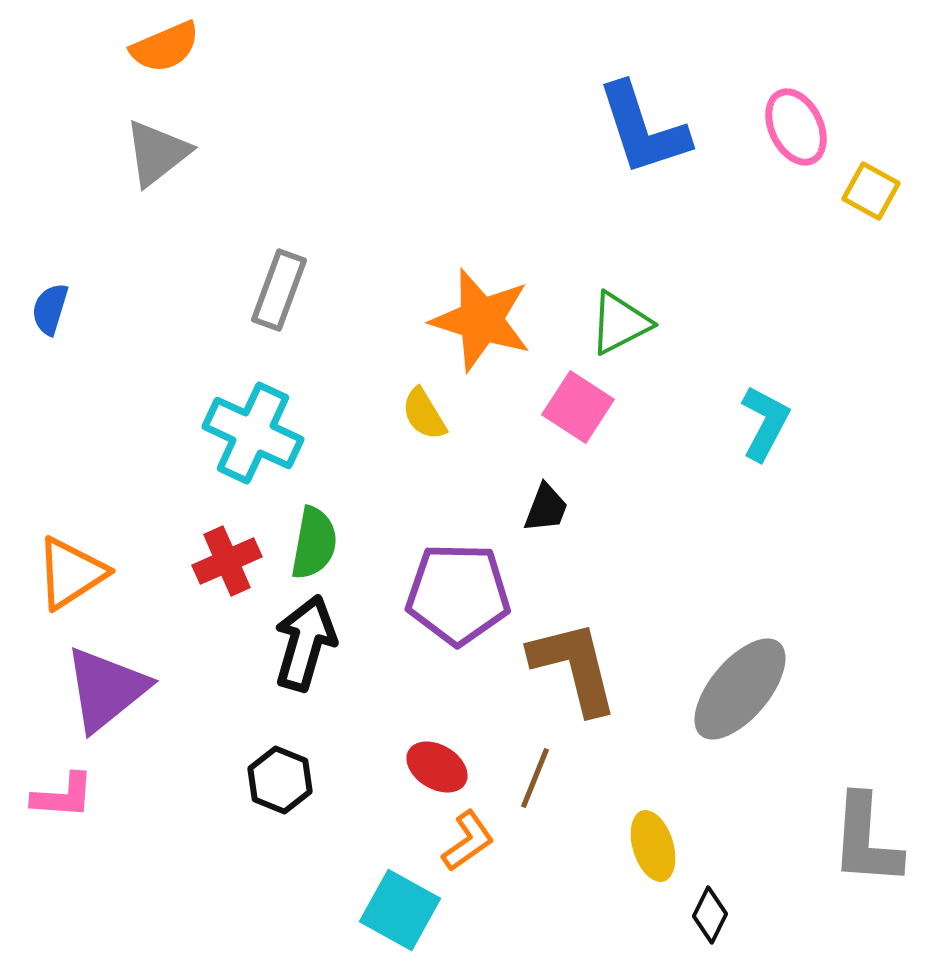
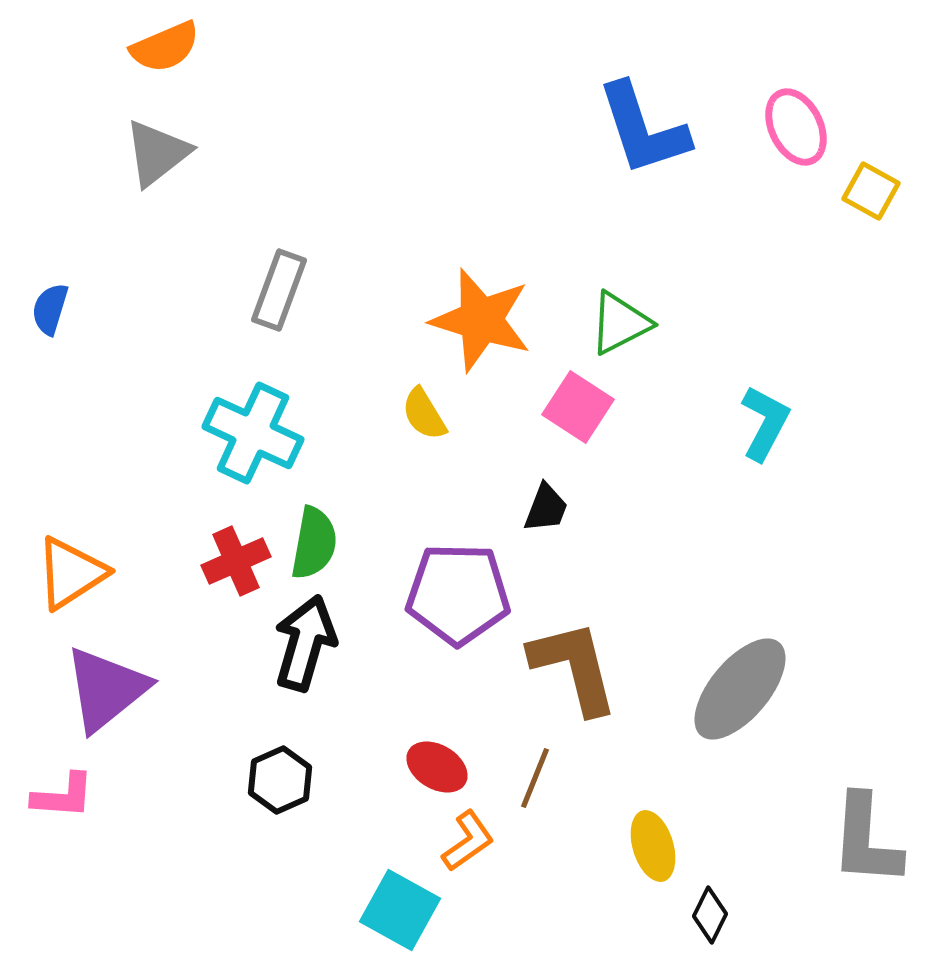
red cross: moved 9 px right
black hexagon: rotated 14 degrees clockwise
